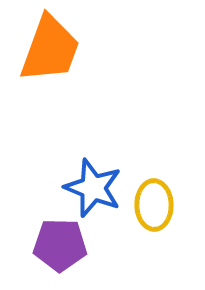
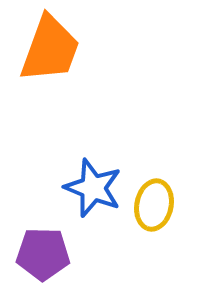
yellow ellipse: rotated 12 degrees clockwise
purple pentagon: moved 17 px left, 9 px down
